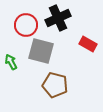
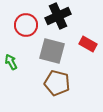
black cross: moved 2 px up
gray square: moved 11 px right
brown pentagon: moved 2 px right, 2 px up
